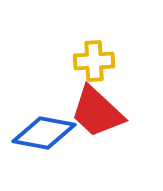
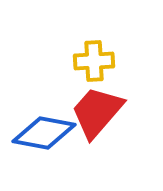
red trapezoid: rotated 88 degrees clockwise
